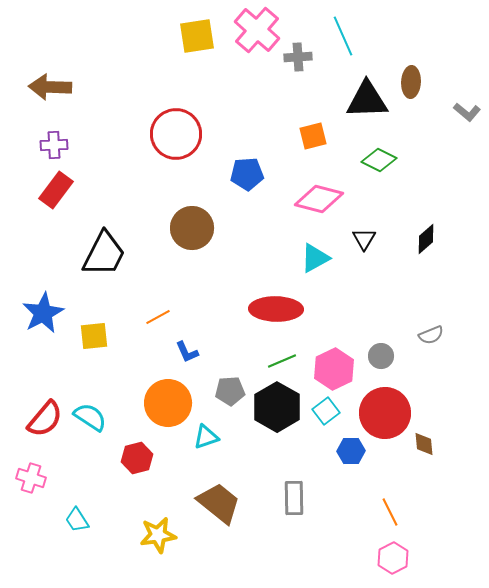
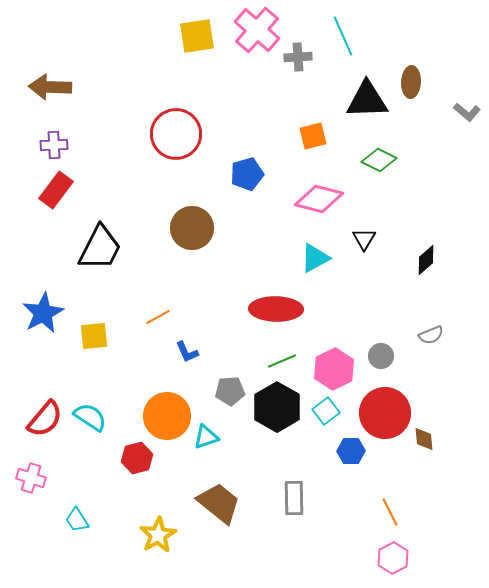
blue pentagon at (247, 174): rotated 12 degrees counterclockwise
black diamond at (426, 239): moved 21 px down
black trapezoid at (104, 254): moved 4 px left, 6 px up
orange circle at (168, 403): moved 1 px left, 13 px down
brown diamond at (424, 444): moved 5 px up
yellow star at (158, 535): rotated 21 degrees counterclockwise
